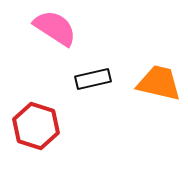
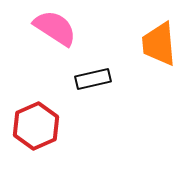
orange trapezoid: moved 39 px up; rotated 108 degrees counterclockwise
red hexagon: rotated 18 degrees clockwise
